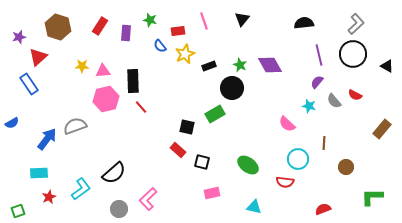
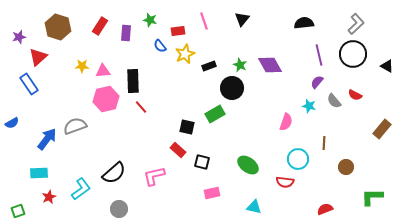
pink semicircle at (287, 124): moved 1 px left, 2 px up; rotated 114 degrees counterclockwise
pink L-shape at (148, 199): moved 6 px right, 23 px up; rotated 30 degrees clockwise
red semicircle at (323, 209): moved 2 px right
